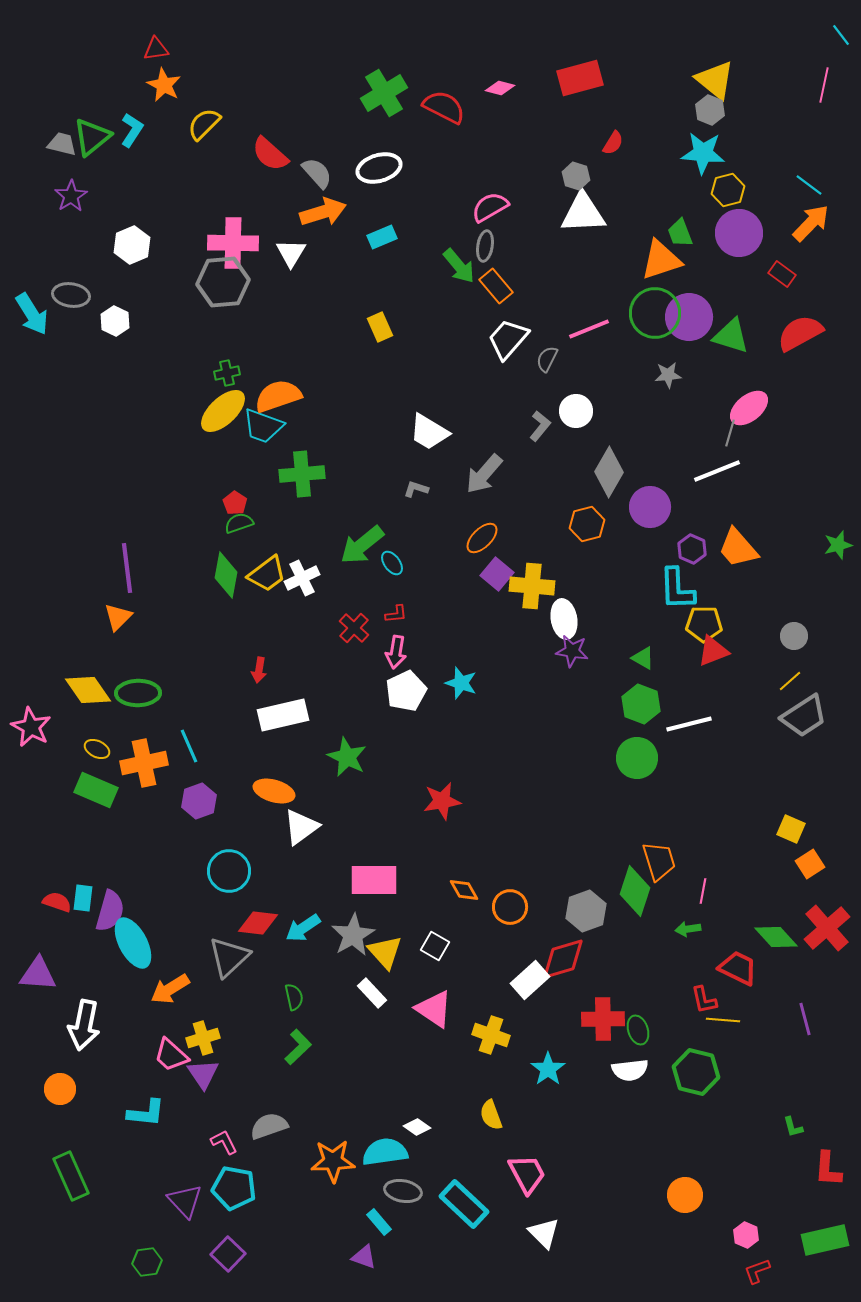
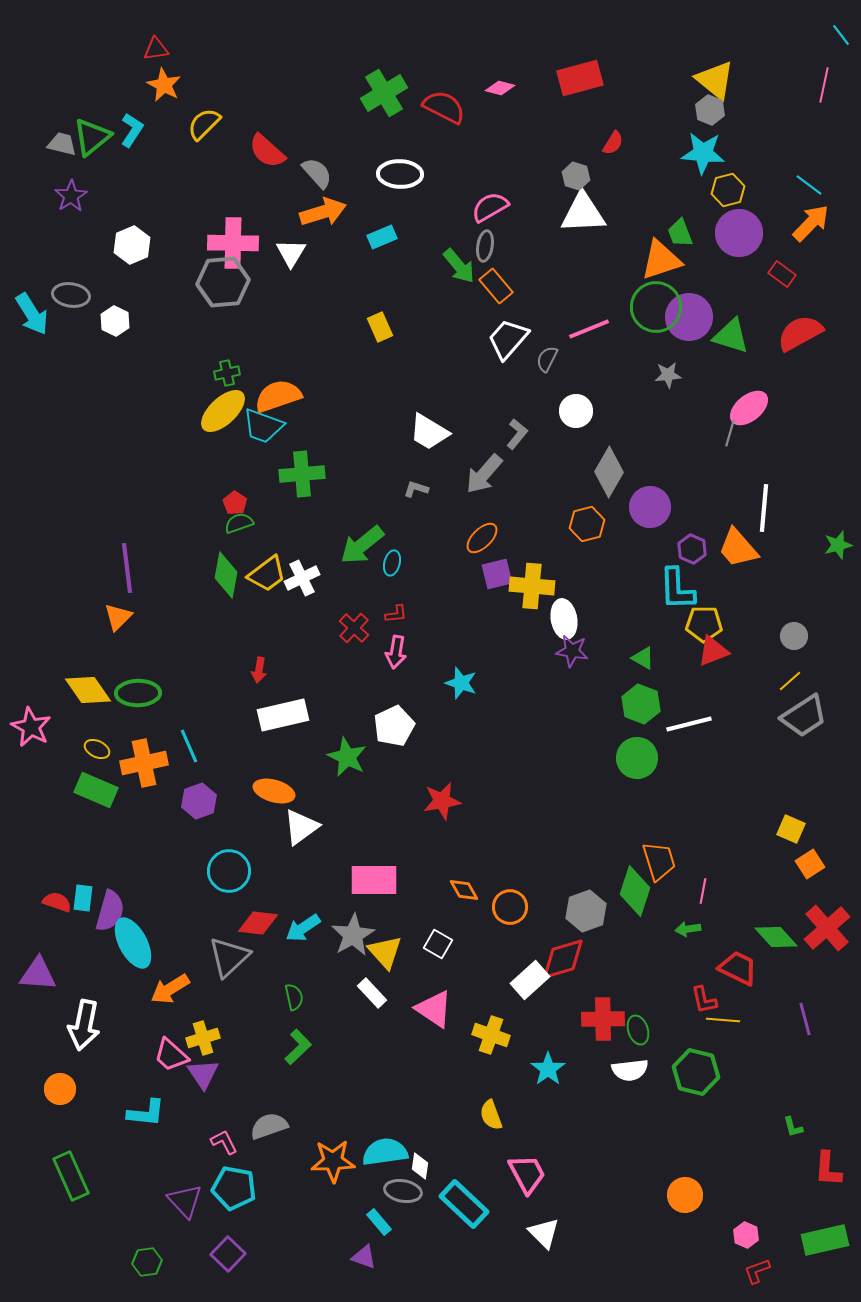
red semicircle at (270, 154): moved 3 px left, 3 px up
white ellipse at (379, 168): moved 21 px right, 6 px down; rotated 18 degrees clockwise
green circle at (655, 313): moved 1 px right, 6 px up
gray L-shape at (540, 426): moved 23 px left, 8 px down
white line at (717, 471): moved 47 px right, 37 px down; rotated 63 degrees counterclockwise
cyan ellipse at (392, 563): rotated 50 degrees clockwise
purple square at (497, 574): rotated 36 degrees clockwise
white pentagon at (406, 691): moved 12 px left, 35 px down
white square at (435, 946): moved 3 px right, 2 px up
white diamond at (417, 1127): moved 3 px right, 39 px down; rotated 64 degrees clockwise
